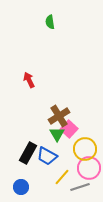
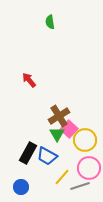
red arrow: rotated 14 degrees counterclockwise
yellow circle: moved 9 px up
gray line: moved 1 px up
